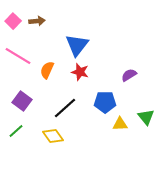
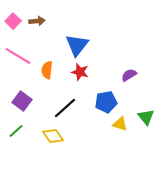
orange semicircle: rotated 18 degrees counterclockwise
blue pentagon: moved 1 px right; rotated 10 degrees counterclockwise
yellow triangle: rotated 21 degrees clockwise
